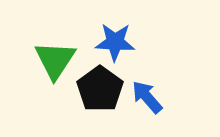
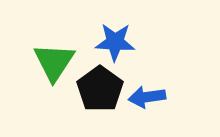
green triangle: moved 1 px left, 2 px down
blue arrow: rotated 57 degrees counterclockwise
